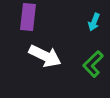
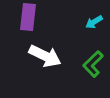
cyan arrow: rotated 36 degrees clockwise
